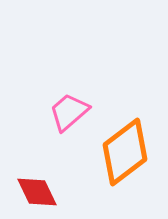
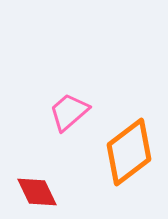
orange diamond: moved 4 px right
